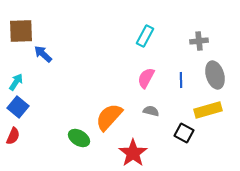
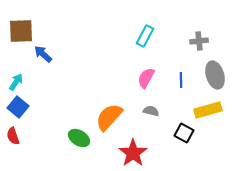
red semicircle: rotated 138 degrees clockwise
